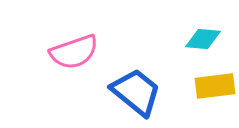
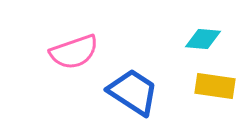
yellow rectangle: rotated 15 degrees clockwise
blue trapezoid: moved 3 px left; rotated 6 degrees counterclockwise
